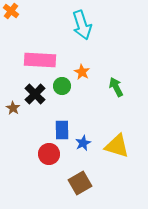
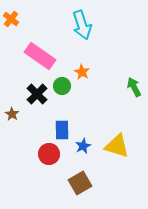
orange cross: moved 8 px down
pink rectangle: moved 4 px up; rotated 32 degrees clockwise
green arrow: moved 18 px right
black cross: moved 2 px right
brown star: moved 1 px left, 6 px down
blue star: moved 3 px down
